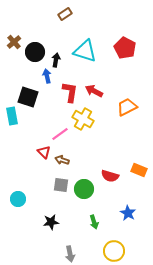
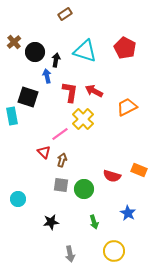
yellow cross: rotated 15 degrees clockwise
brown arrow: rotated 88 degrees clockwise
red semicircle: moved 2 px right
